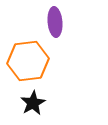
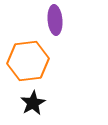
purple ellipse: moved 2 px up
